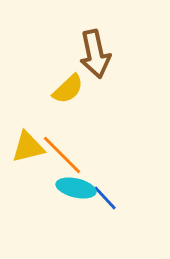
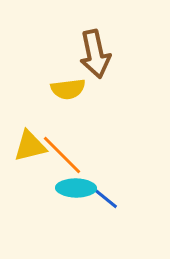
yellow semicircle: rotated 36 degrees clockwise
yellow triangle: moved 2 px right, 1 px up
cyan ellipse: rotated 12 degrees counterclockwise
blue line: rotated 8 degrees counterclockwise
